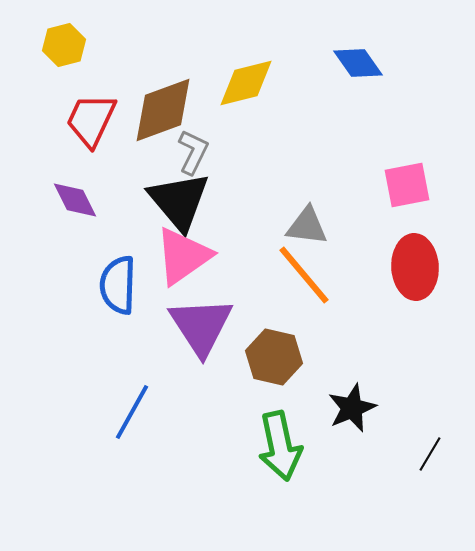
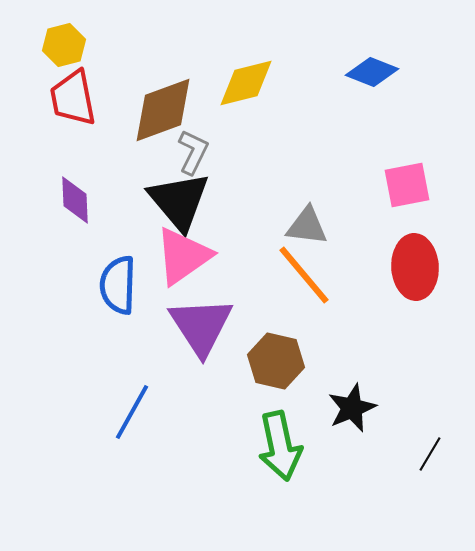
blue diamond: moved 14 px right, 9 px down; rotated 33 degrees counterclockwise
red trapezoid: moved 18 px left, 22 px up; rotated 36 degrees counterclockwise
purple diamond: rotated 24 degrees clockwise
brown hexagon: moved 2 px right, 4 px down
